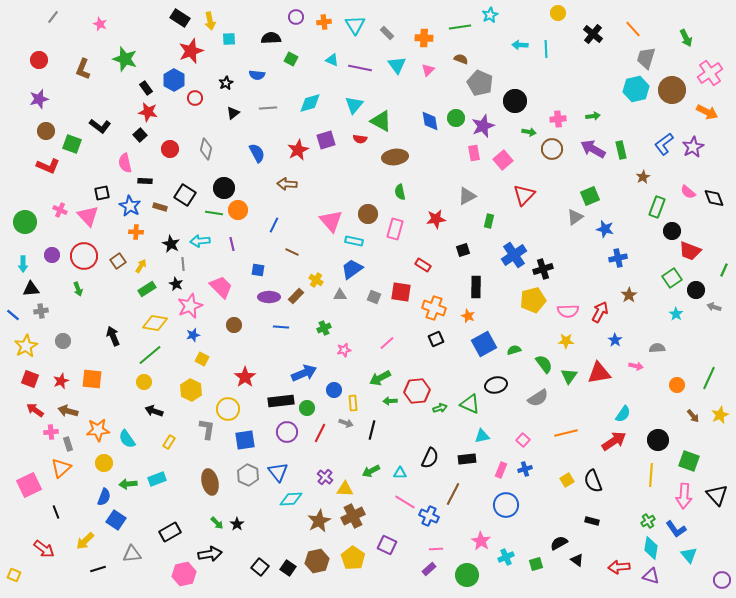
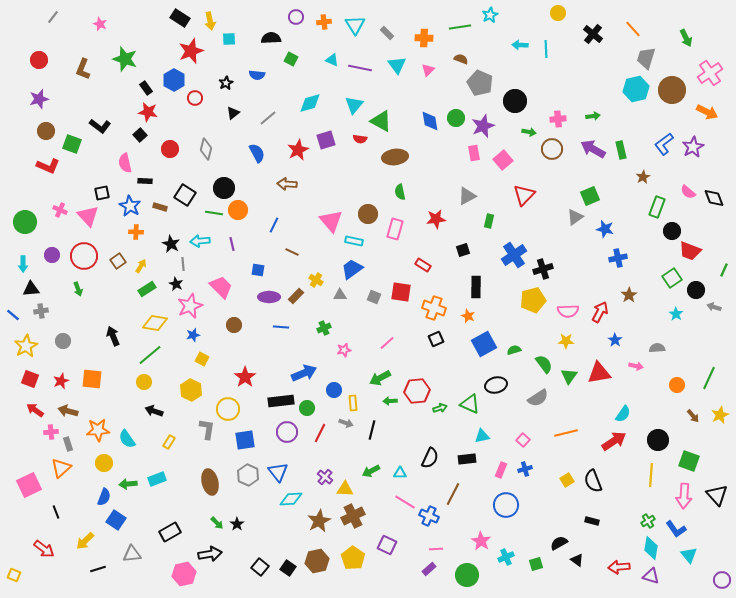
gray line at (268, 108): moved 10 px down; rotated 36 degrees counterclockwise
